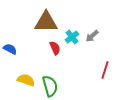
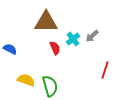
cyan cross: moved 1 px right, 2 px down
